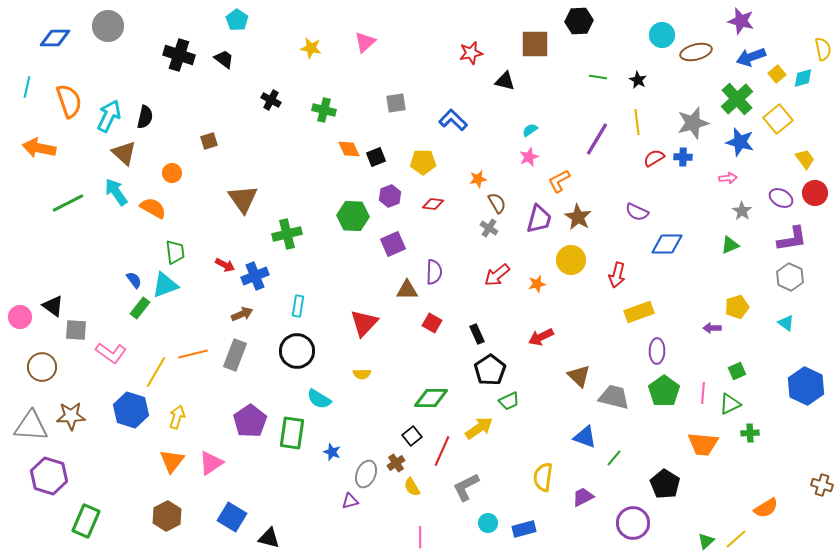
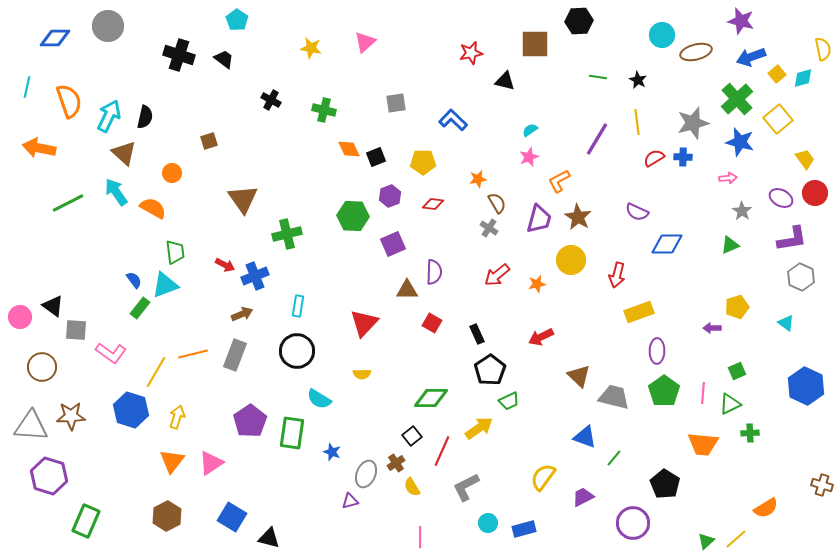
gray hexagon at (790, 277): moved 11 px right
yellow semicircle at (543, 477): rotated 28 degrees clockwise
